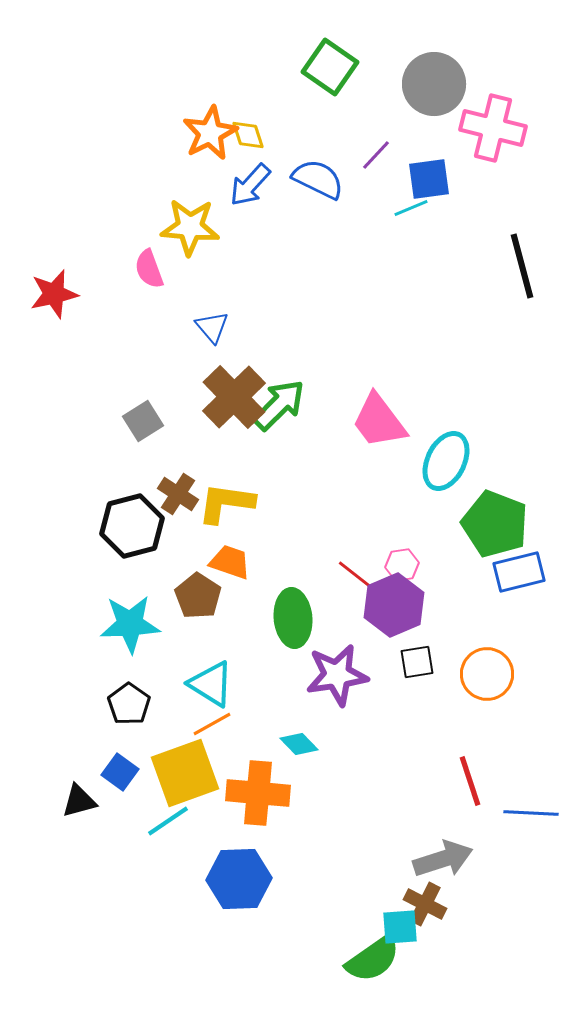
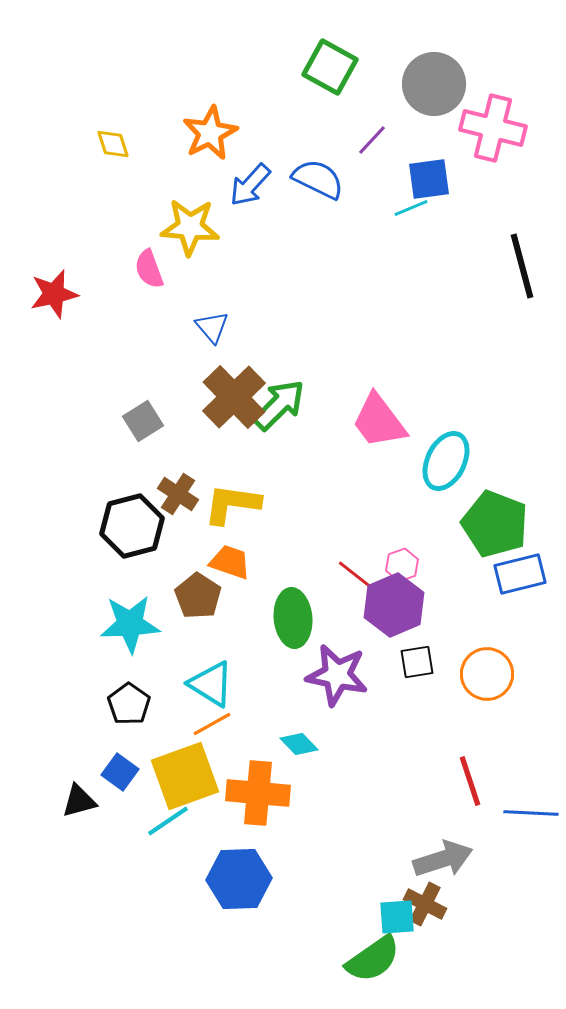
green square at (330, 67): rotated 6 degrees counterclockwise
yellow diamond at (248, 135): moved 135 px left, 9 px down
purple line at (376, 155): moved 4 px left, 15 px up
yellow L-shape at (226, 503): moved 6 px right, 1 px down
pink hexagon at (402, 565): rotated 12 degrees counterclockwise
blue rectangle at (519, 572): moved 1 px right, 2 px down
purple star at (337, 675): rotated 20 degrees clockwise
yellow square at (185, 773): moved 3 px down
cyan square at (400, 927): moved 3 px left, 10 px up
